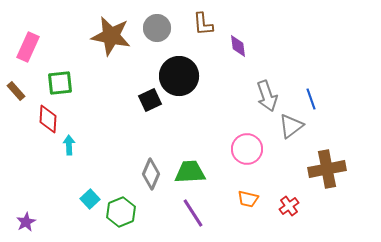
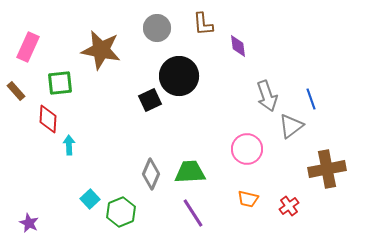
brown star: moved 10 px left, 14 px down
purple star: moved 3 px right, 1 px down; rotated 18 degrees counterclockwise
